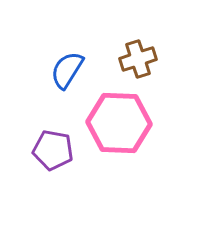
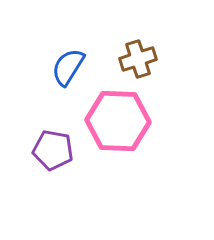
blue semicircle: moved 1 px right, 3 px up
pink hexagon: moved 1 px left, 2 px up
